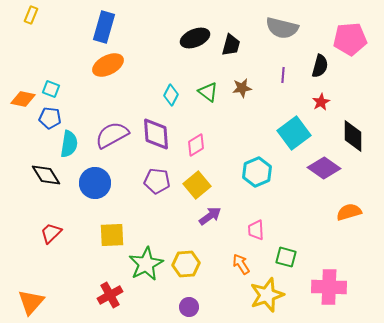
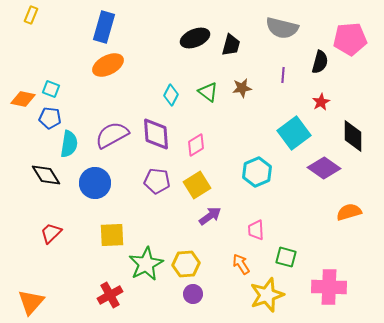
black semicircle at (320, 66): moved 4 px up
yellow square at (197, 185): rotated 8 degrees clockwise
purple circle at (189, 307): moved 4 px right, 13 px up
